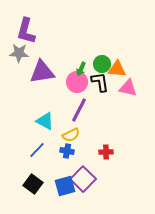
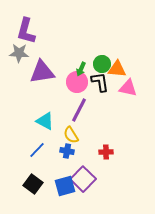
yellow semicircle: rotated 84 degrees clockwise
